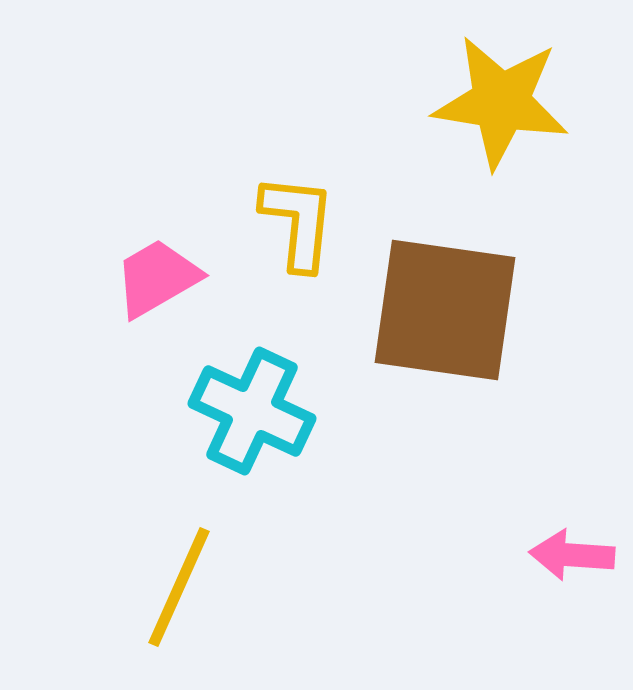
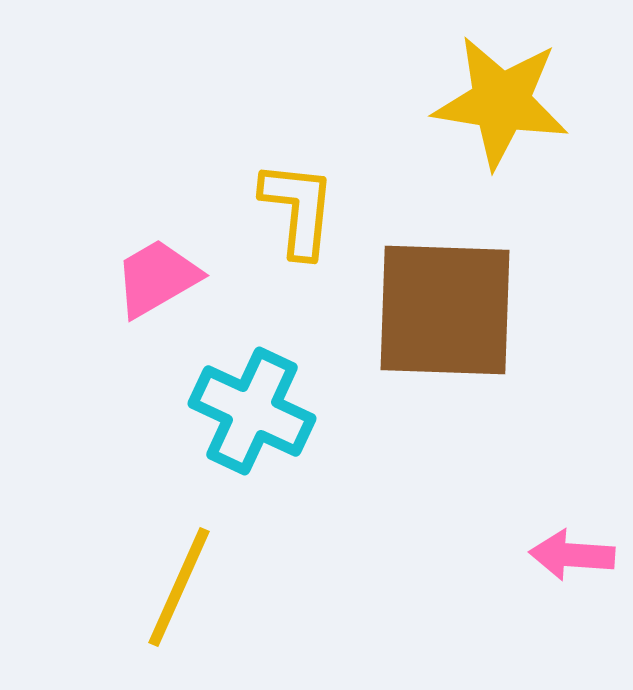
yellow L-shape: moved 13 px up
brown square: rotated 6 degrees counterclockwise
